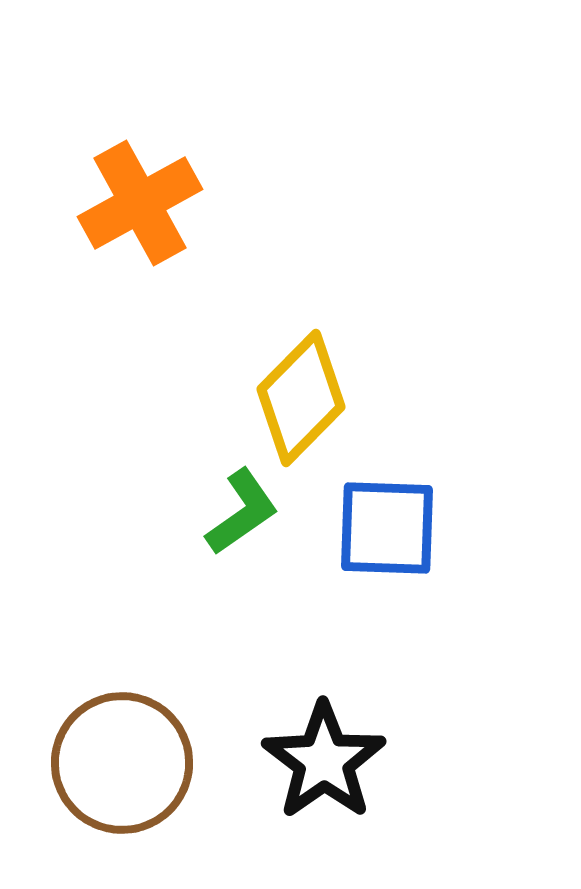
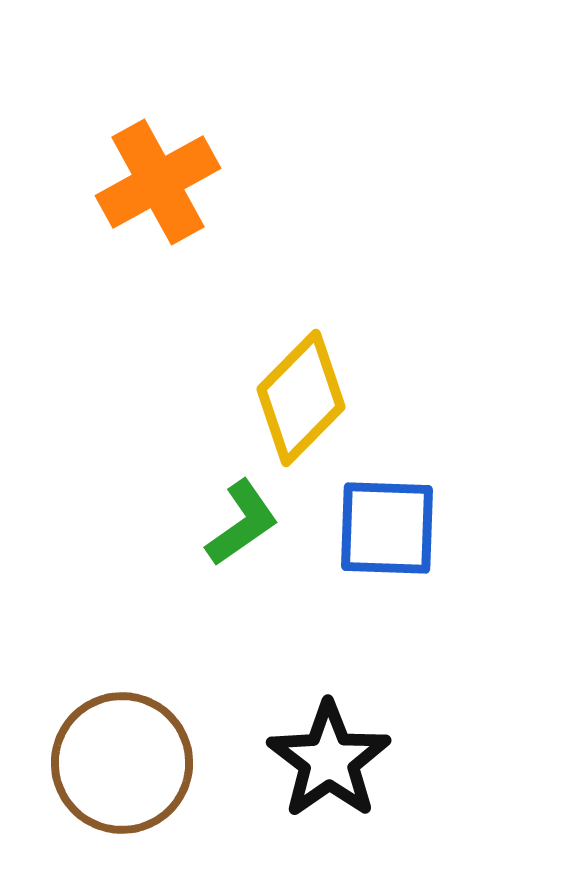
orange cross: moved 18 px right, 21 px up
green L-shape: moved 11 px down
black star: moved 5 px right, 1 px up
